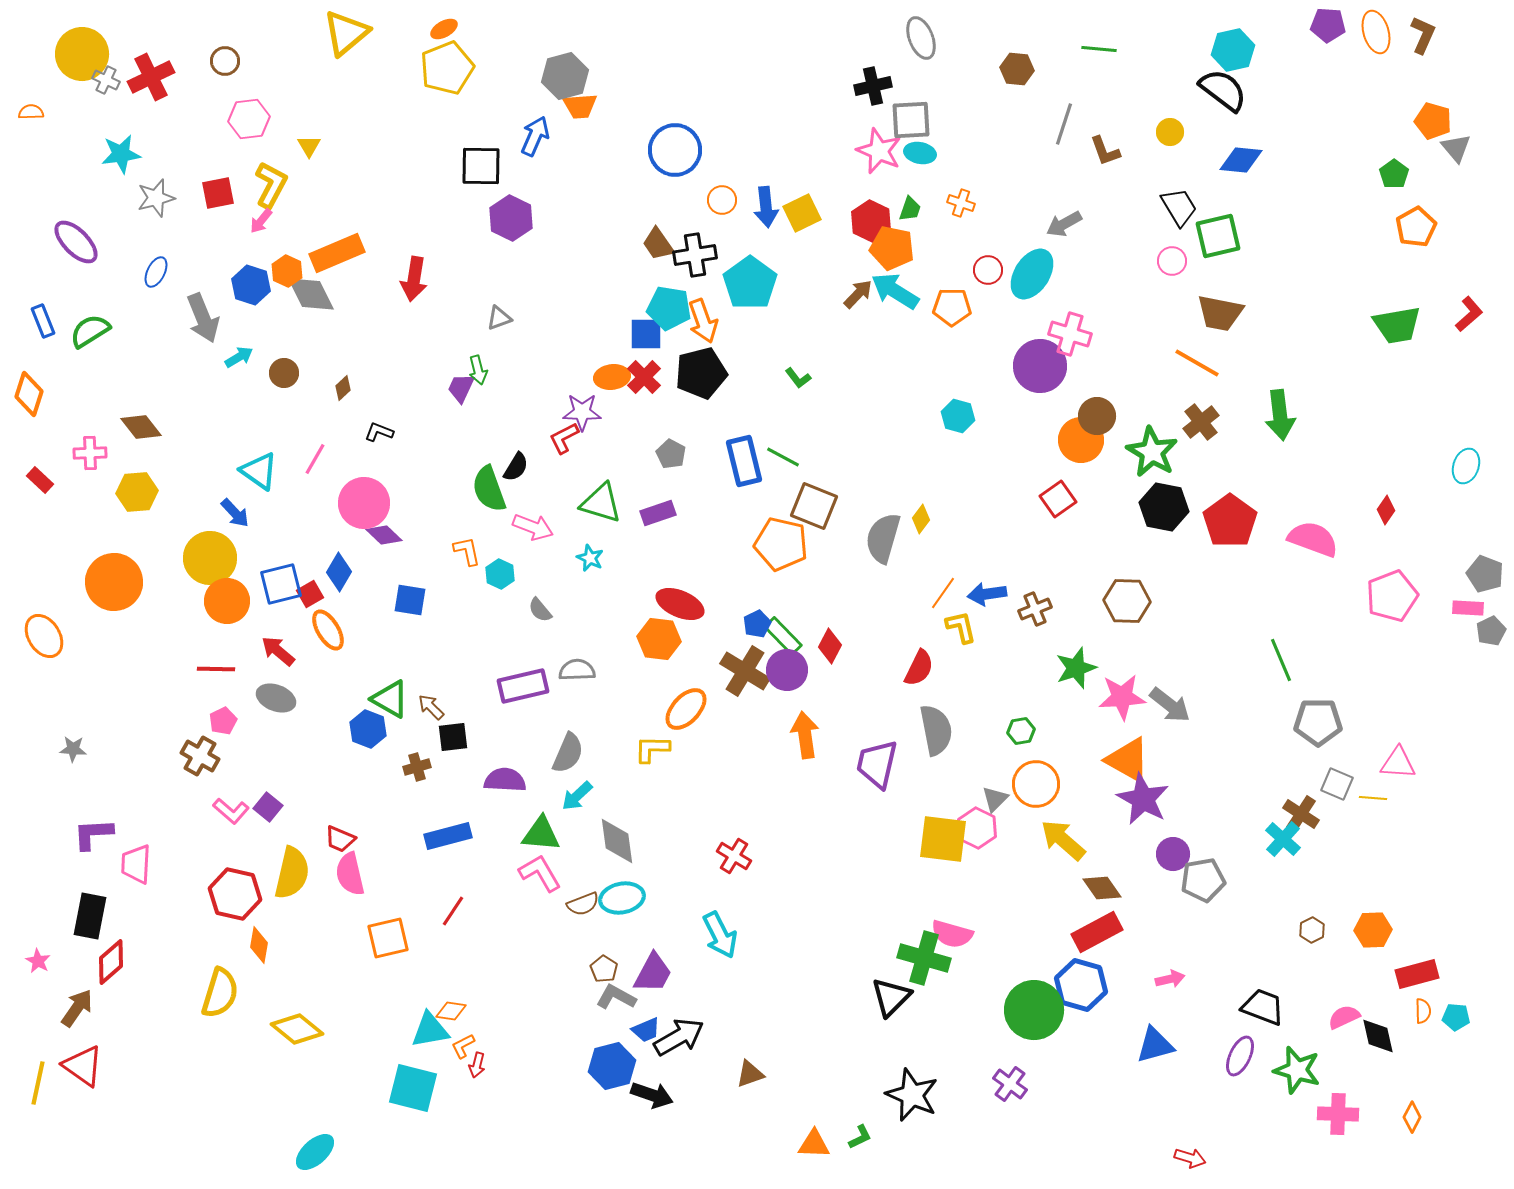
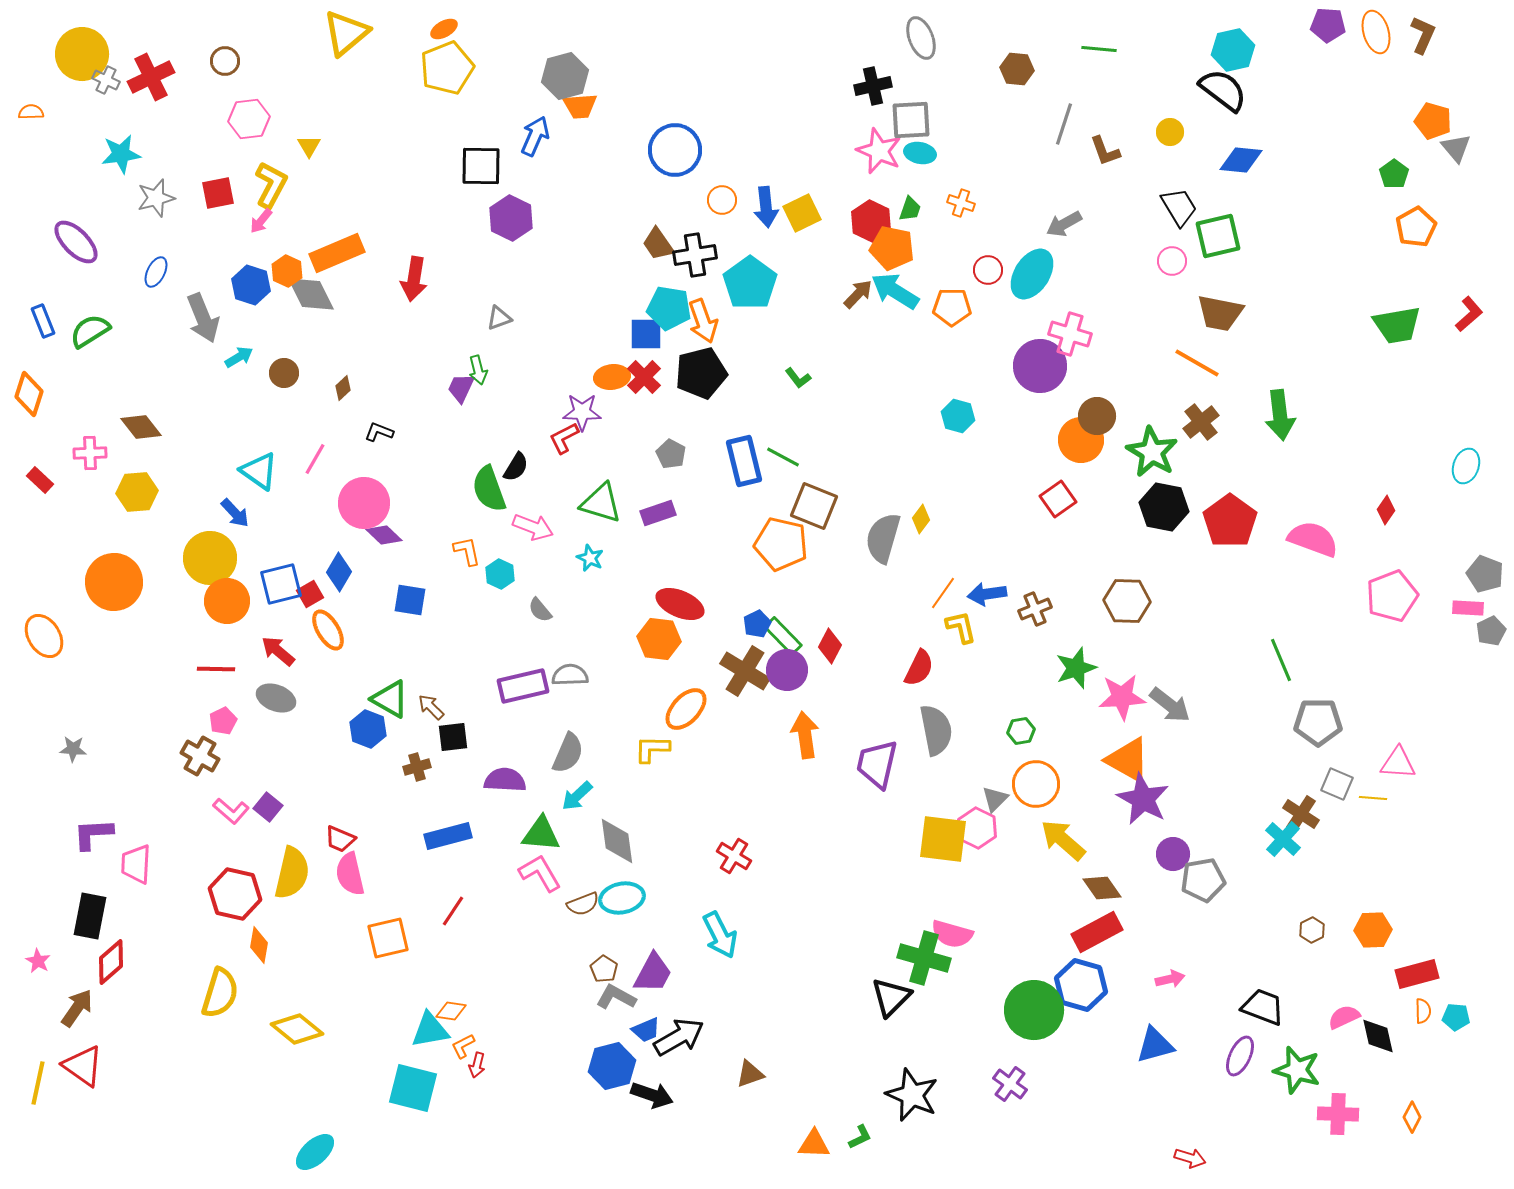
gray semicircle at (577, 670): moved 7 px left, 5 px down
